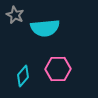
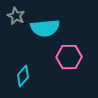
gray star: moved 1 px right, 1 px down
pink hexagon: moved 11 px right, 12 px up
